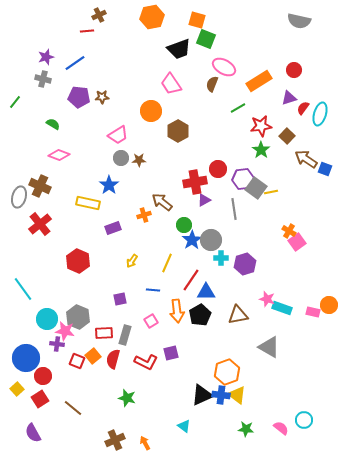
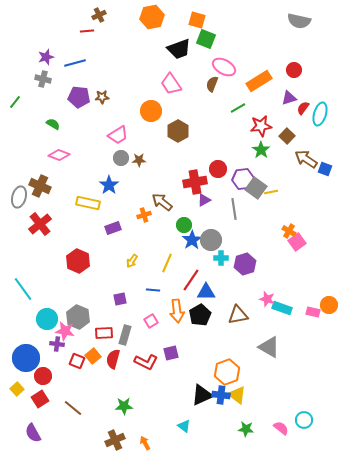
blue line at (75, 63): rotated 20 degrees clockwise
green star at (127, 398): moved 3 px left, 8 px down; rotated 18 degrees counterclockwise
